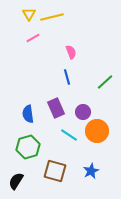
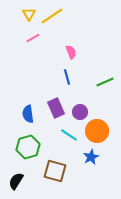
yellow line: moved 1 px up; rotated 20 degrees counterclockwise
green line: rotated 18 degrees clockwise
purple circle: moved 3 px left
blue star: moved 14 px up
